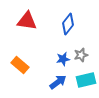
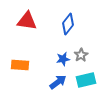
gray star: rotated 16 degrees counterclockwise
orange rectangle: rotated 36 degrees counterclockwise
